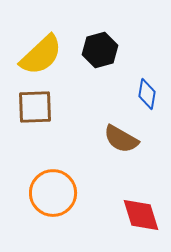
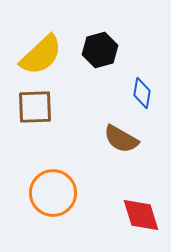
blue diamond: moved 5 px left, 1 px up
